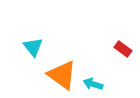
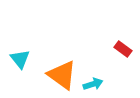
cyan triangle: moved 13 px left, 12 px down
cyan arrow: rotated 144 degrees clockwise
